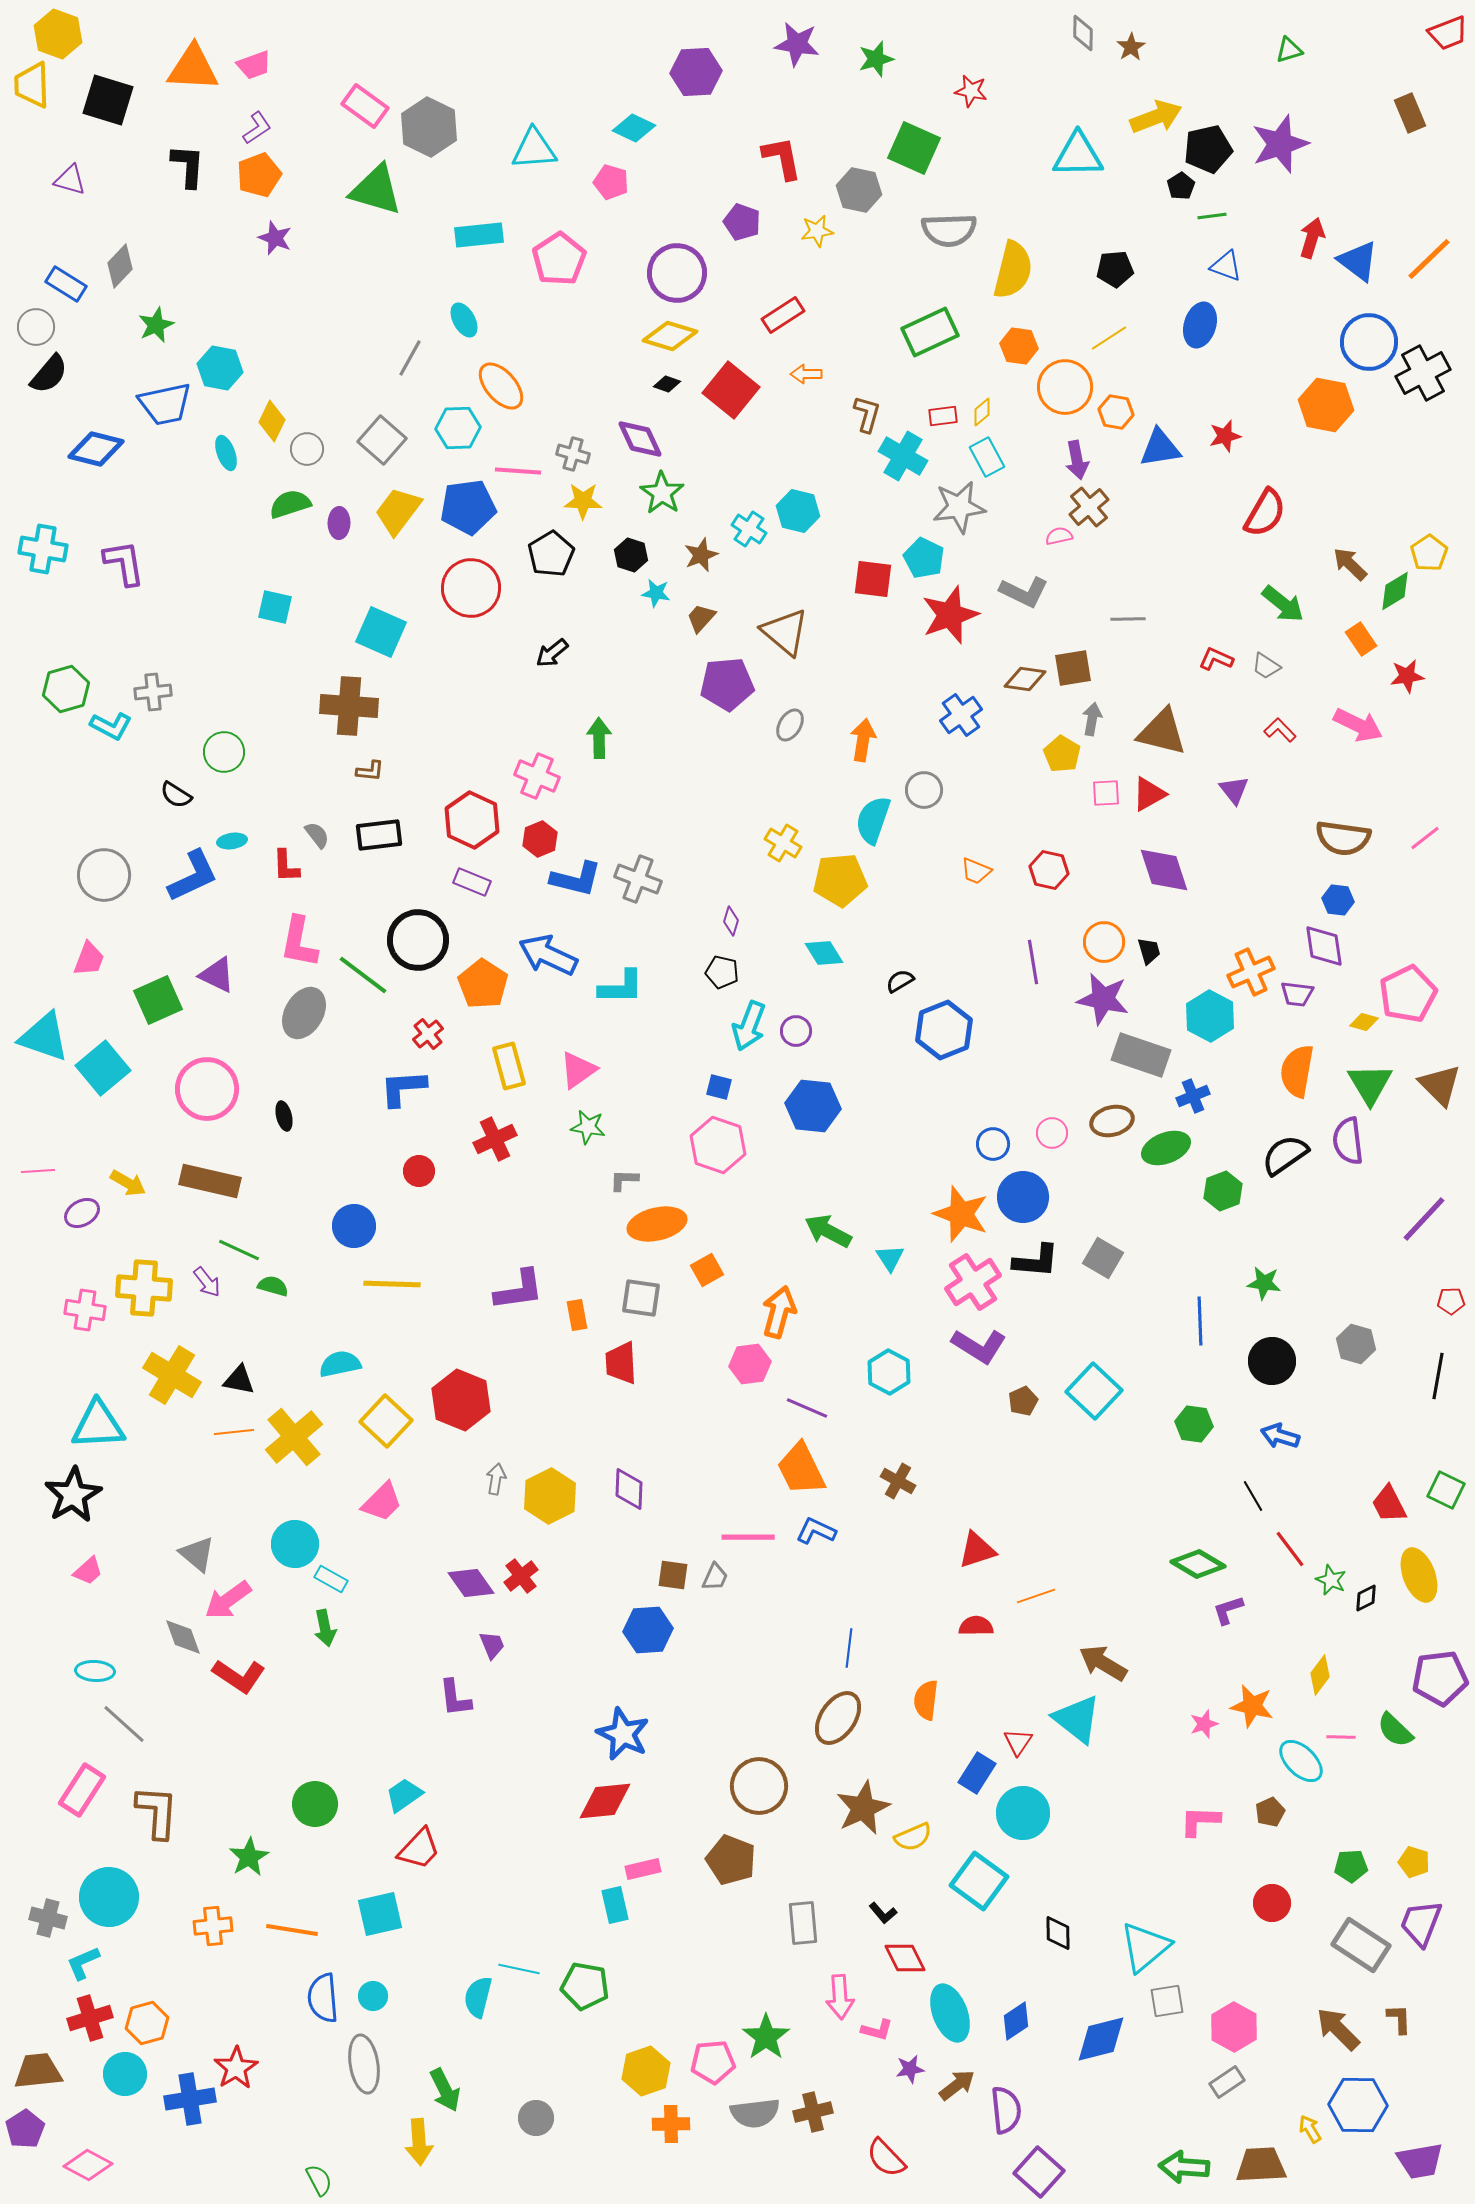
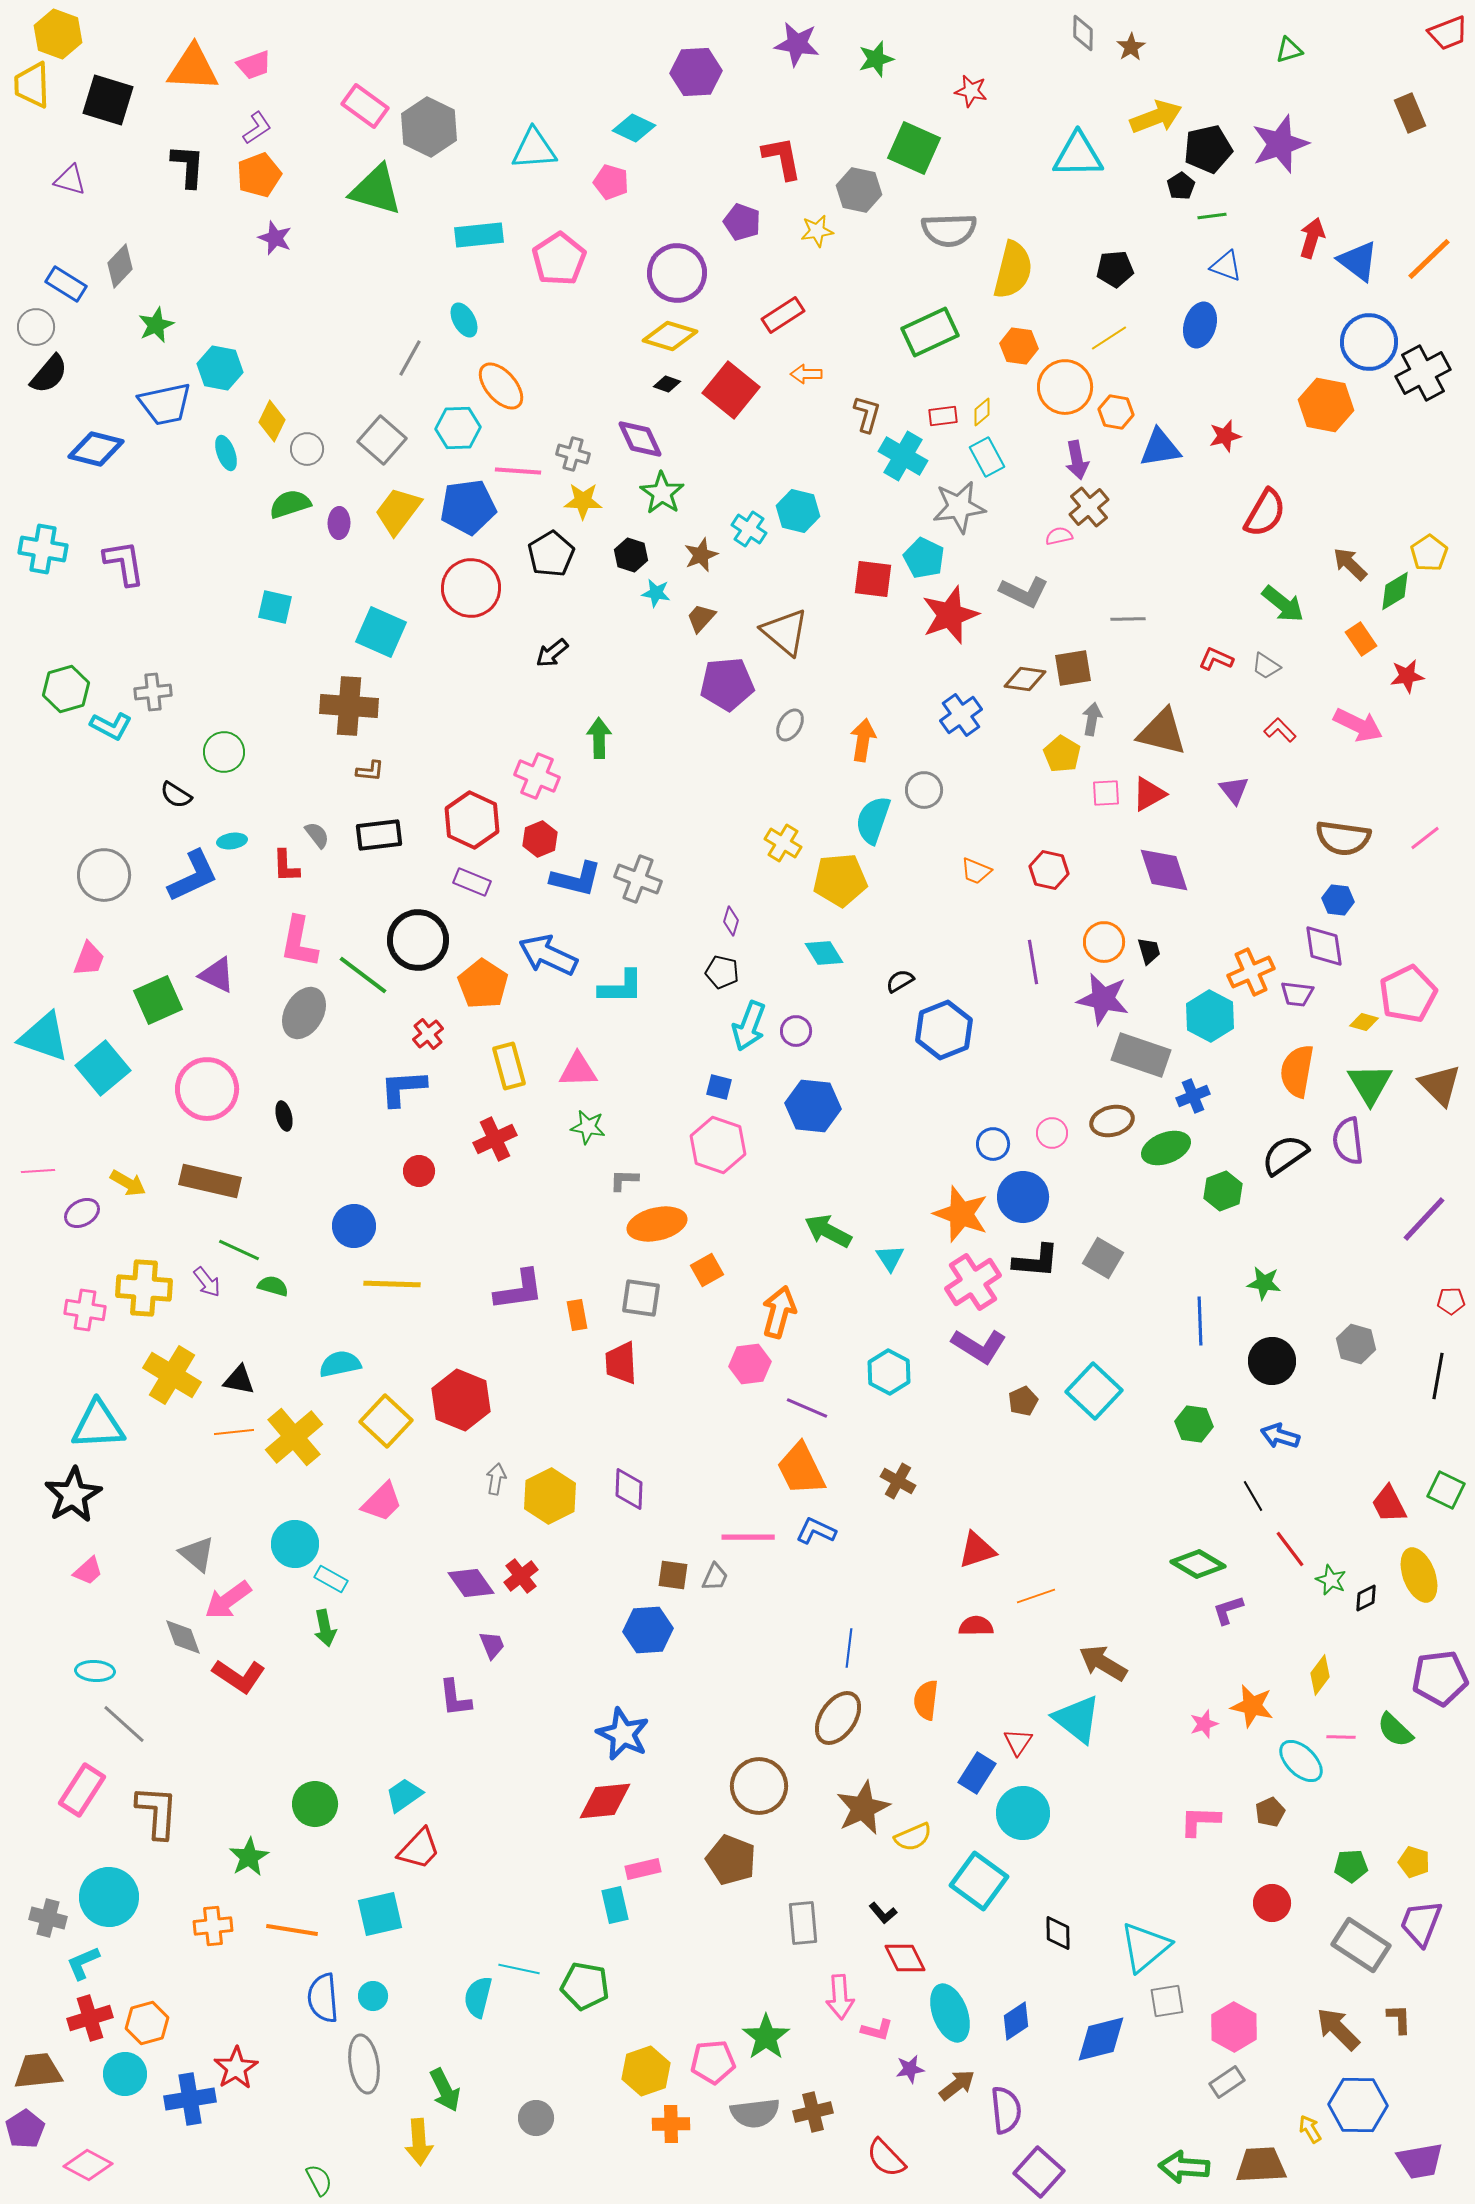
pink triangle at (578, 1070): rotated 33 degrees clockwise
